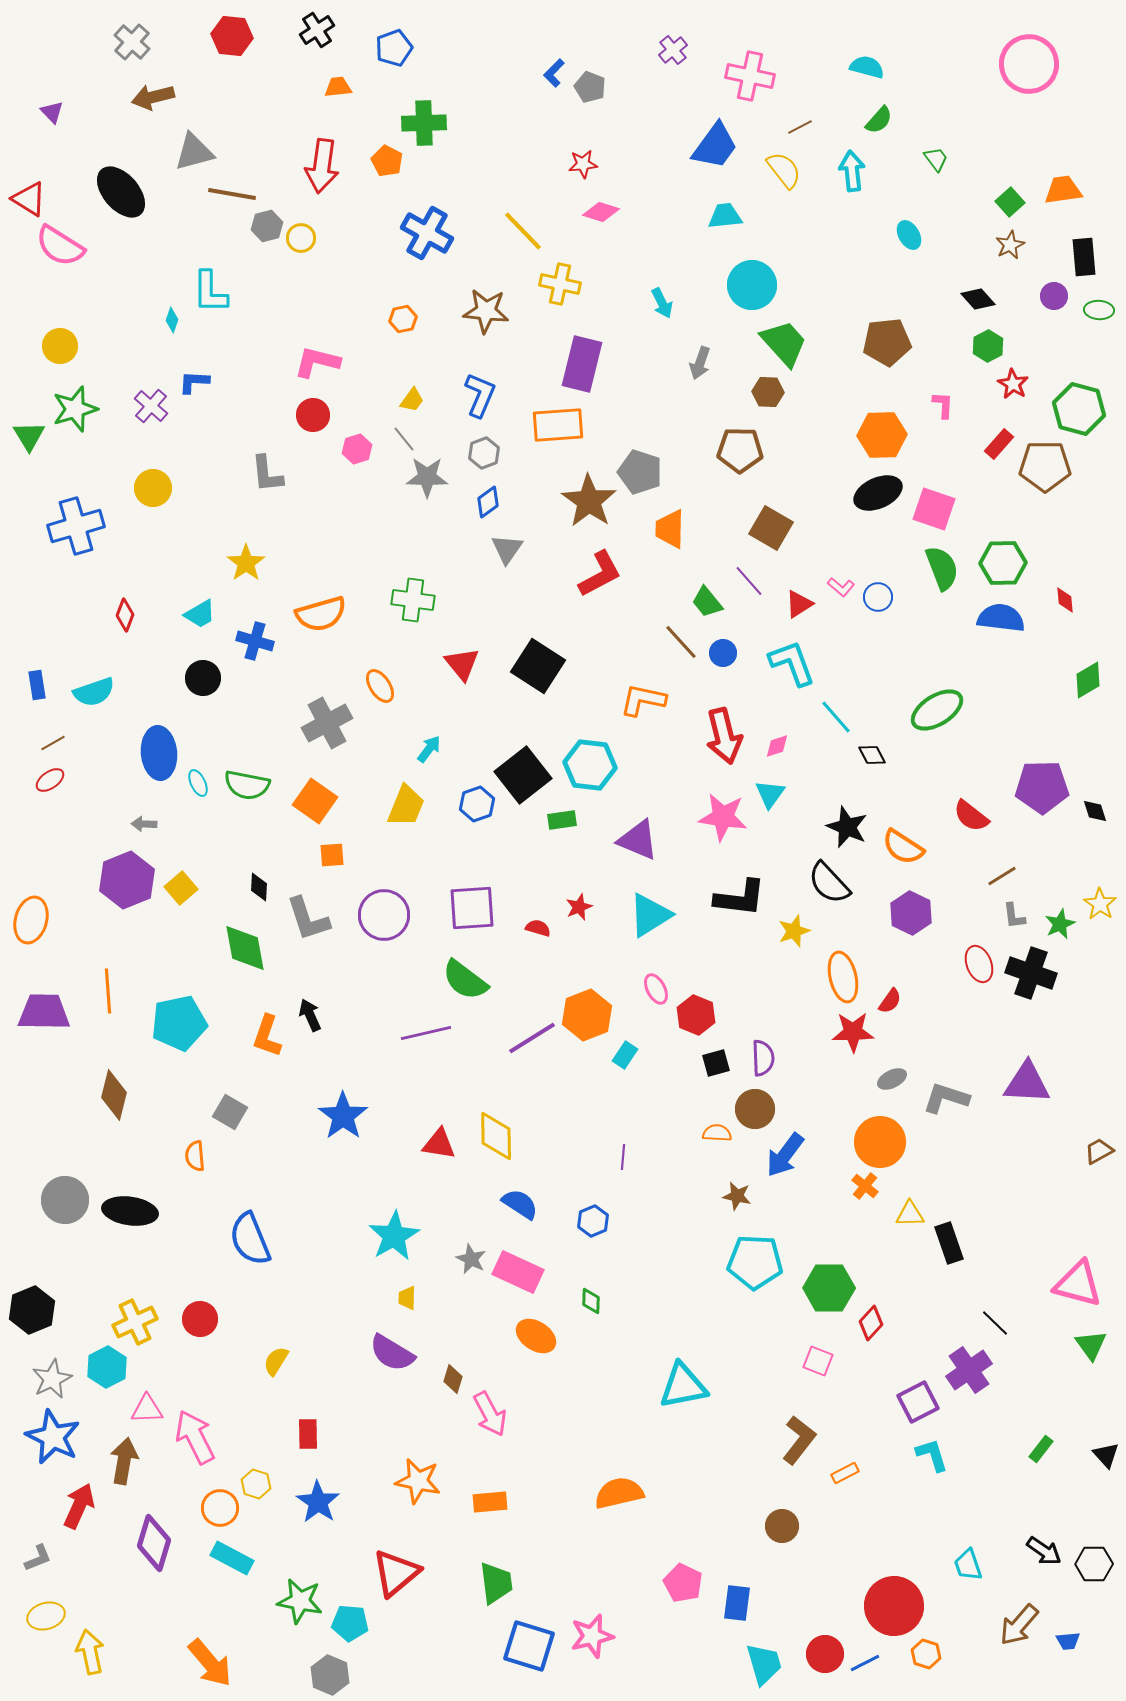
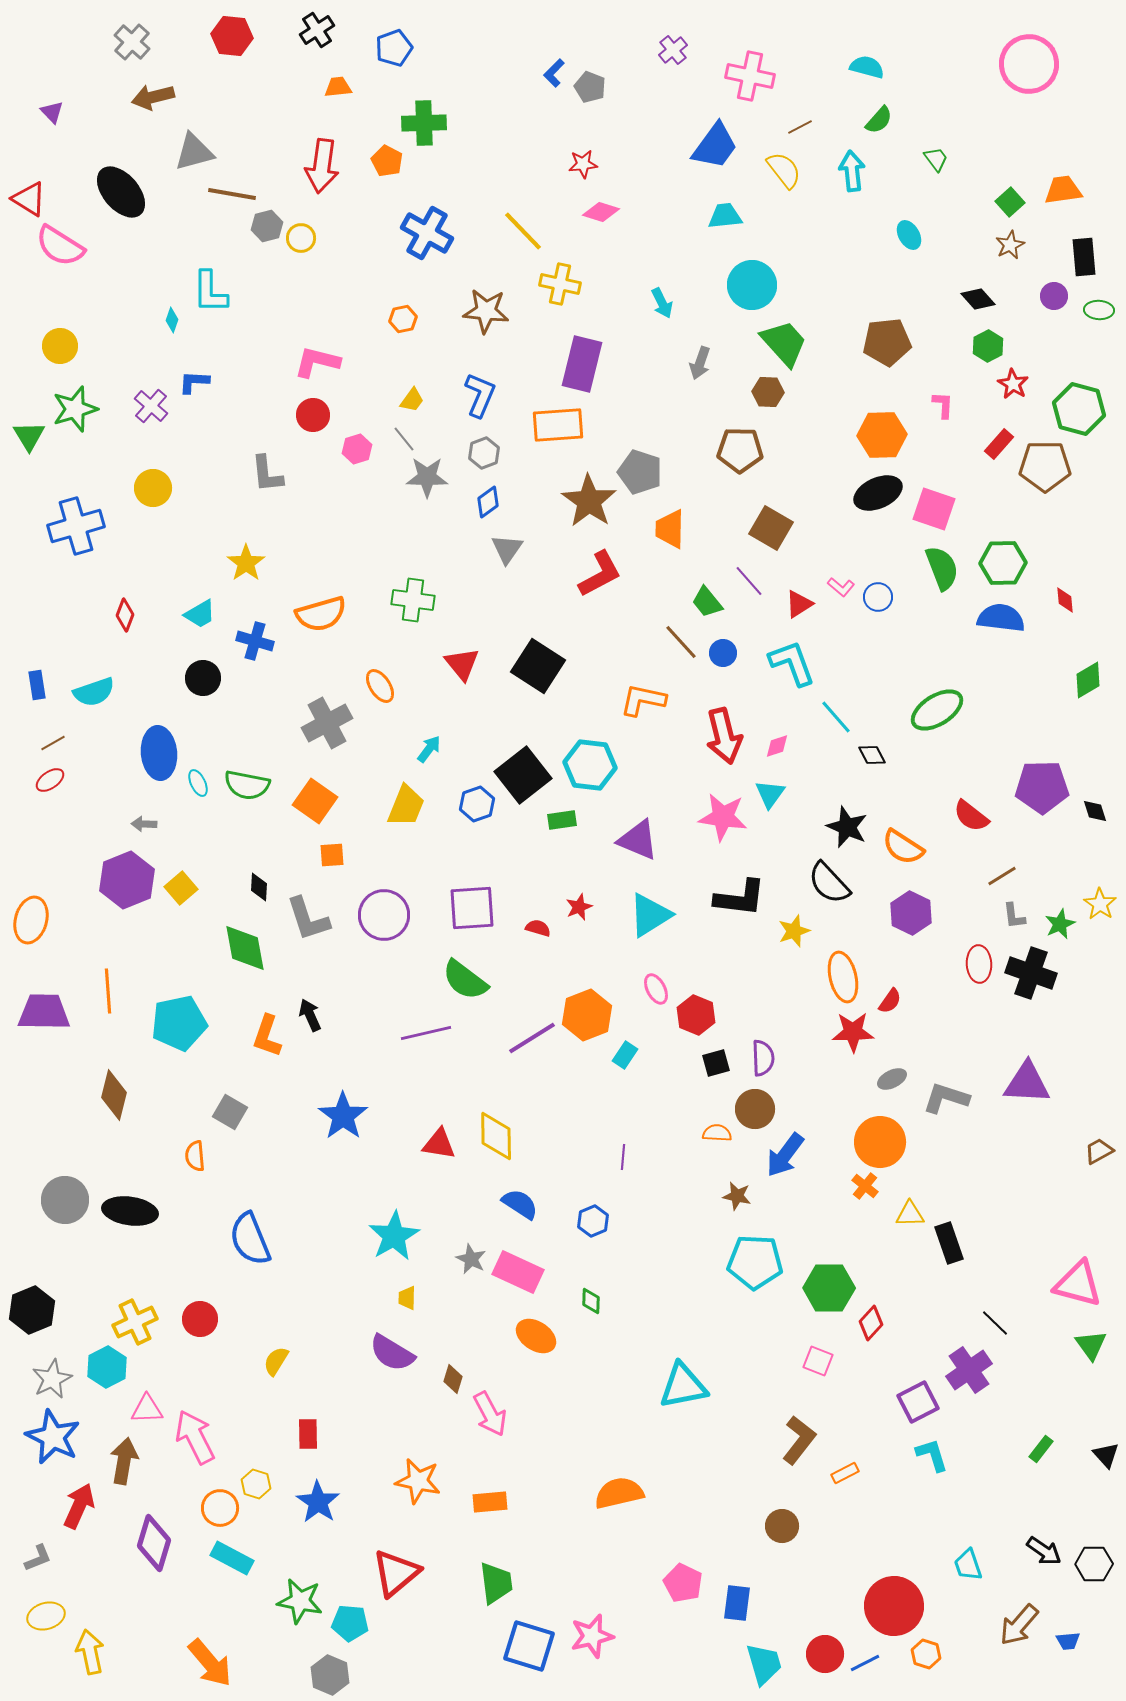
red ellipse at (979, 964): rotated 18 degrees clockwise
